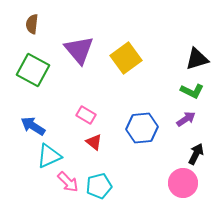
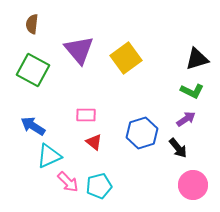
pink rectangle: rotated 30 degrees counterclockwise
blue hexagon: moved 5 px down; rotated 12 degrees counterclockwise
black arrow: moved 18 px left, 6 px up; rotated 115 degrees clockwise
pink circle: moved 10 px right, 2 px down
